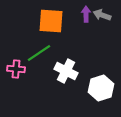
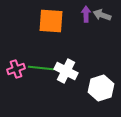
green line: moved 2 px right, 15 px down; rotated 40 degrees clockwise
pink cross: rotated 24 degrees counterclockwise
